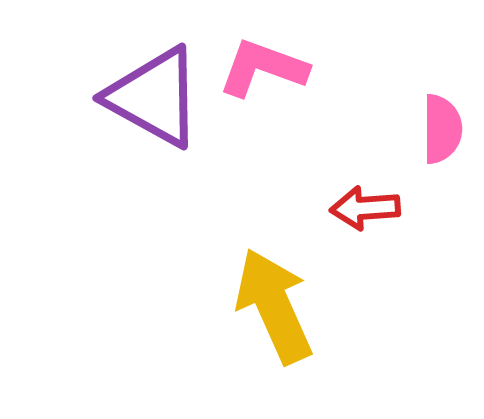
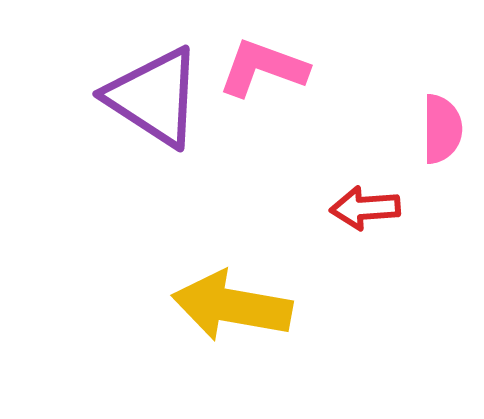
purple triangle: rotated 4 degrees clockwise
yellow arrow: moved 42 px left; rotated 56 degrees counterclockwise
